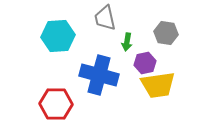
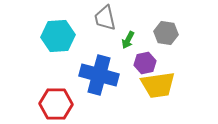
green arrow: moved 1 px right, 2 px up; rotated 18 degrees clockwise
